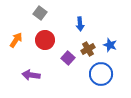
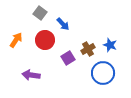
blue arrow: moved 17 px left; rotated 40 degrees counterclockwise
purple square: rotated 16 degrees clockwise
blue circle: moved 2 px right, 1 px up
